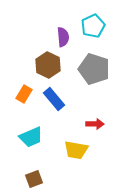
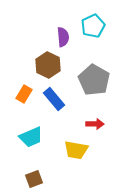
gray pentagon: moved 11 px down; rotated 12 degrees clockwise
